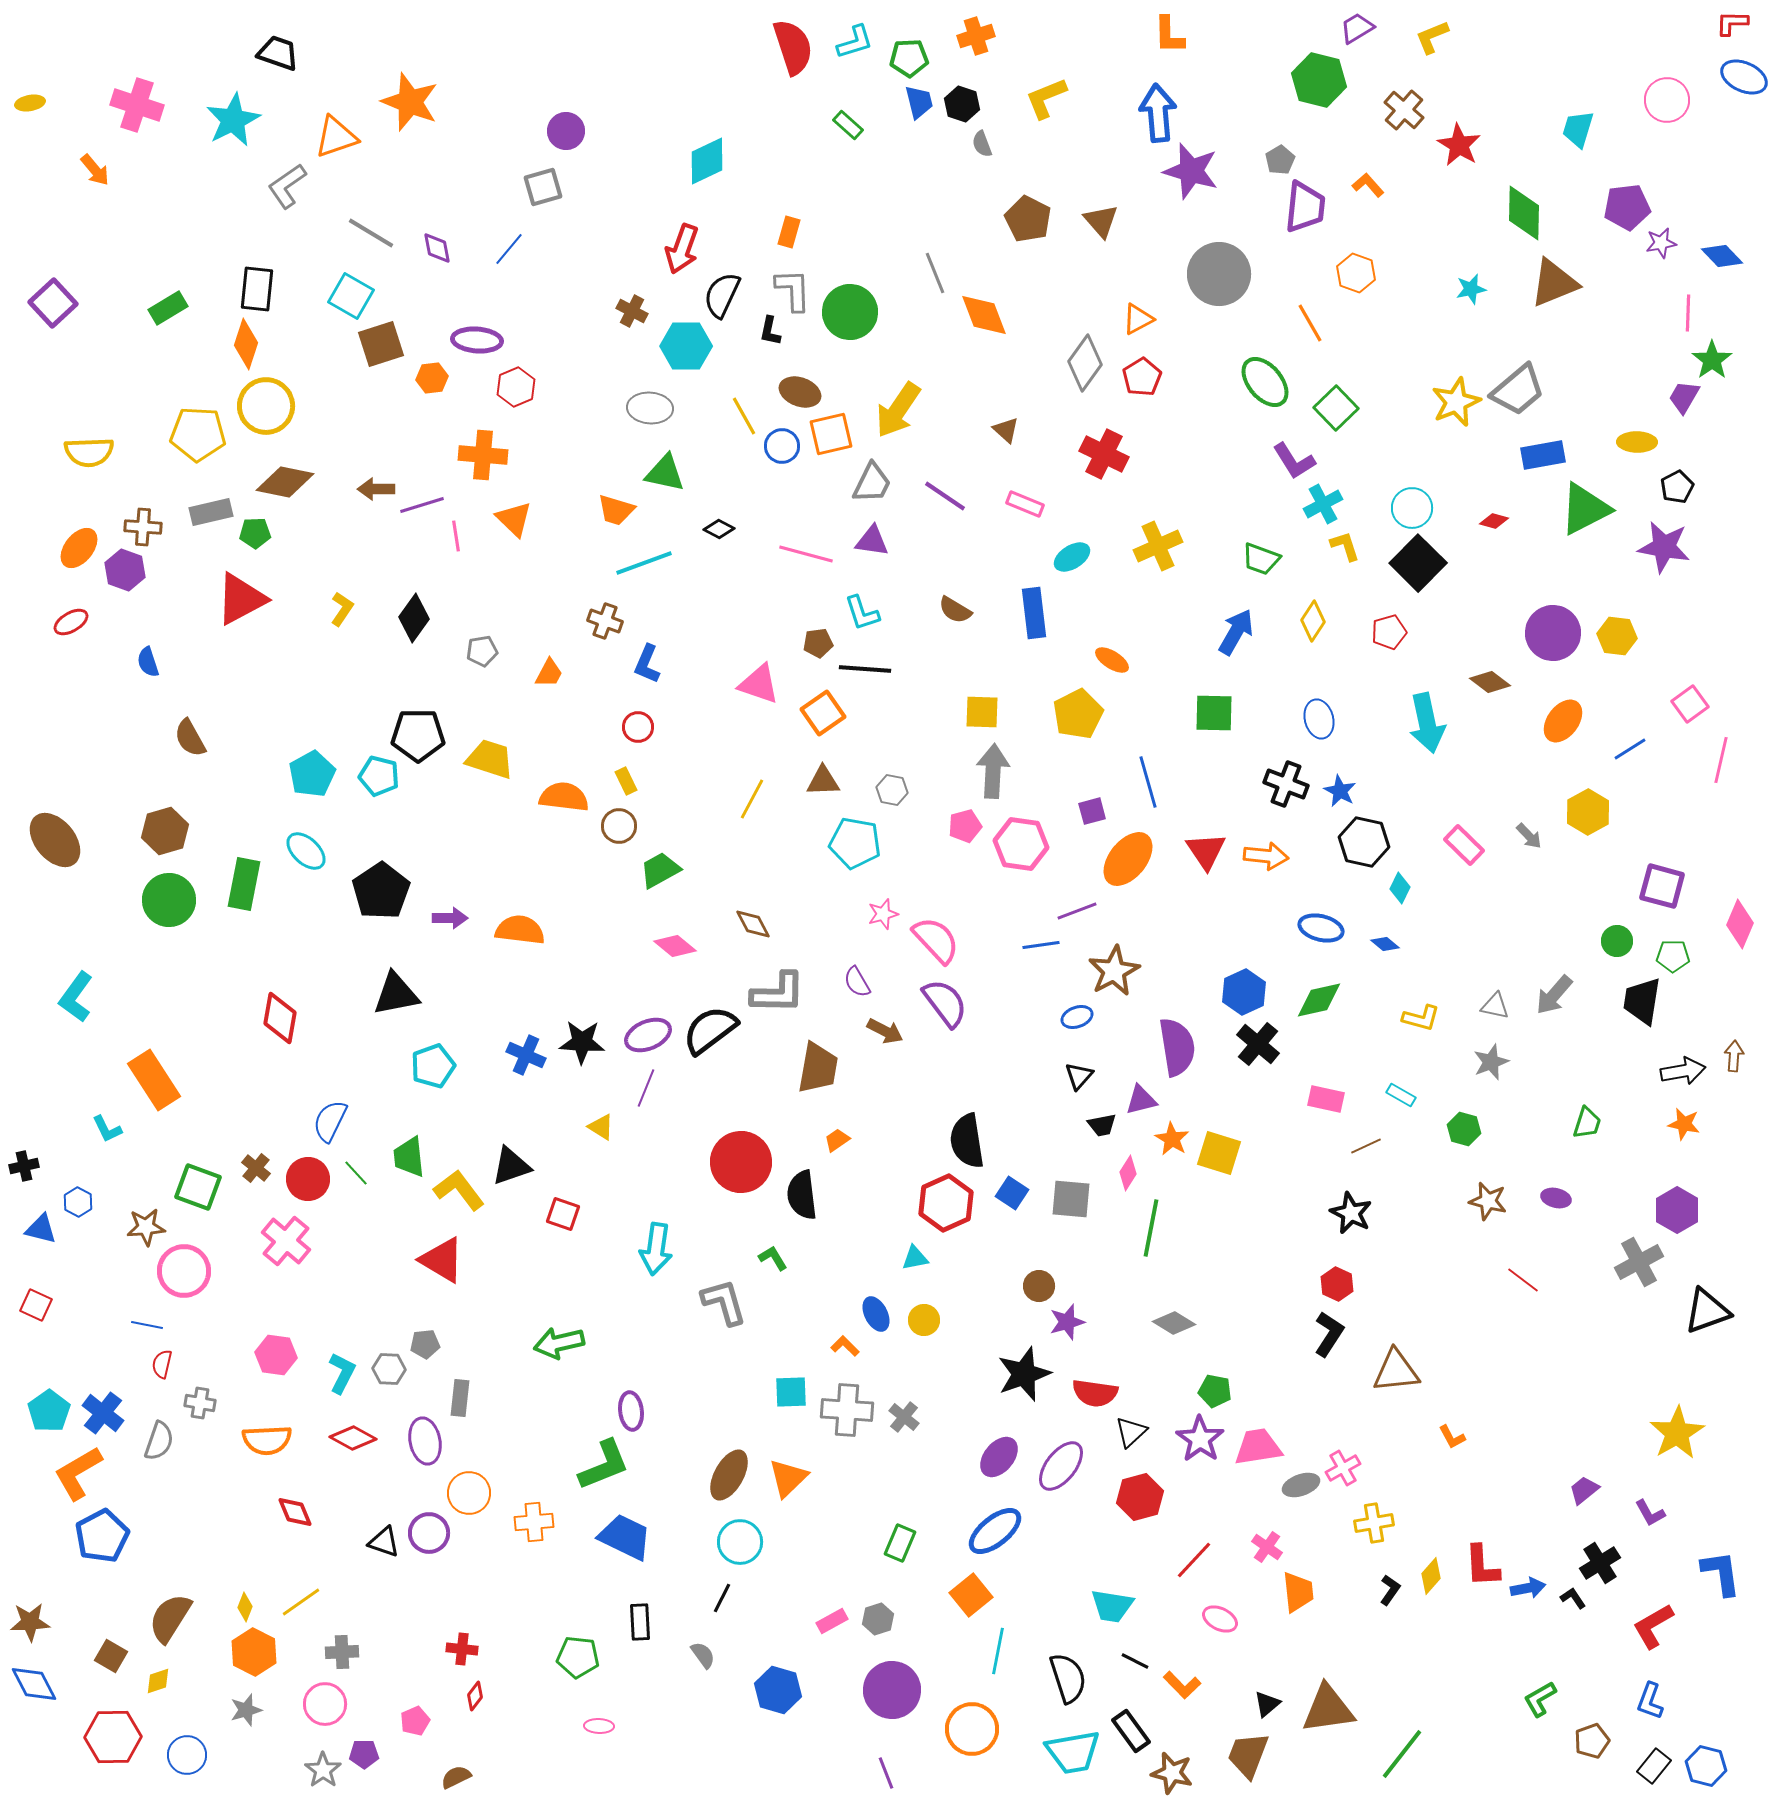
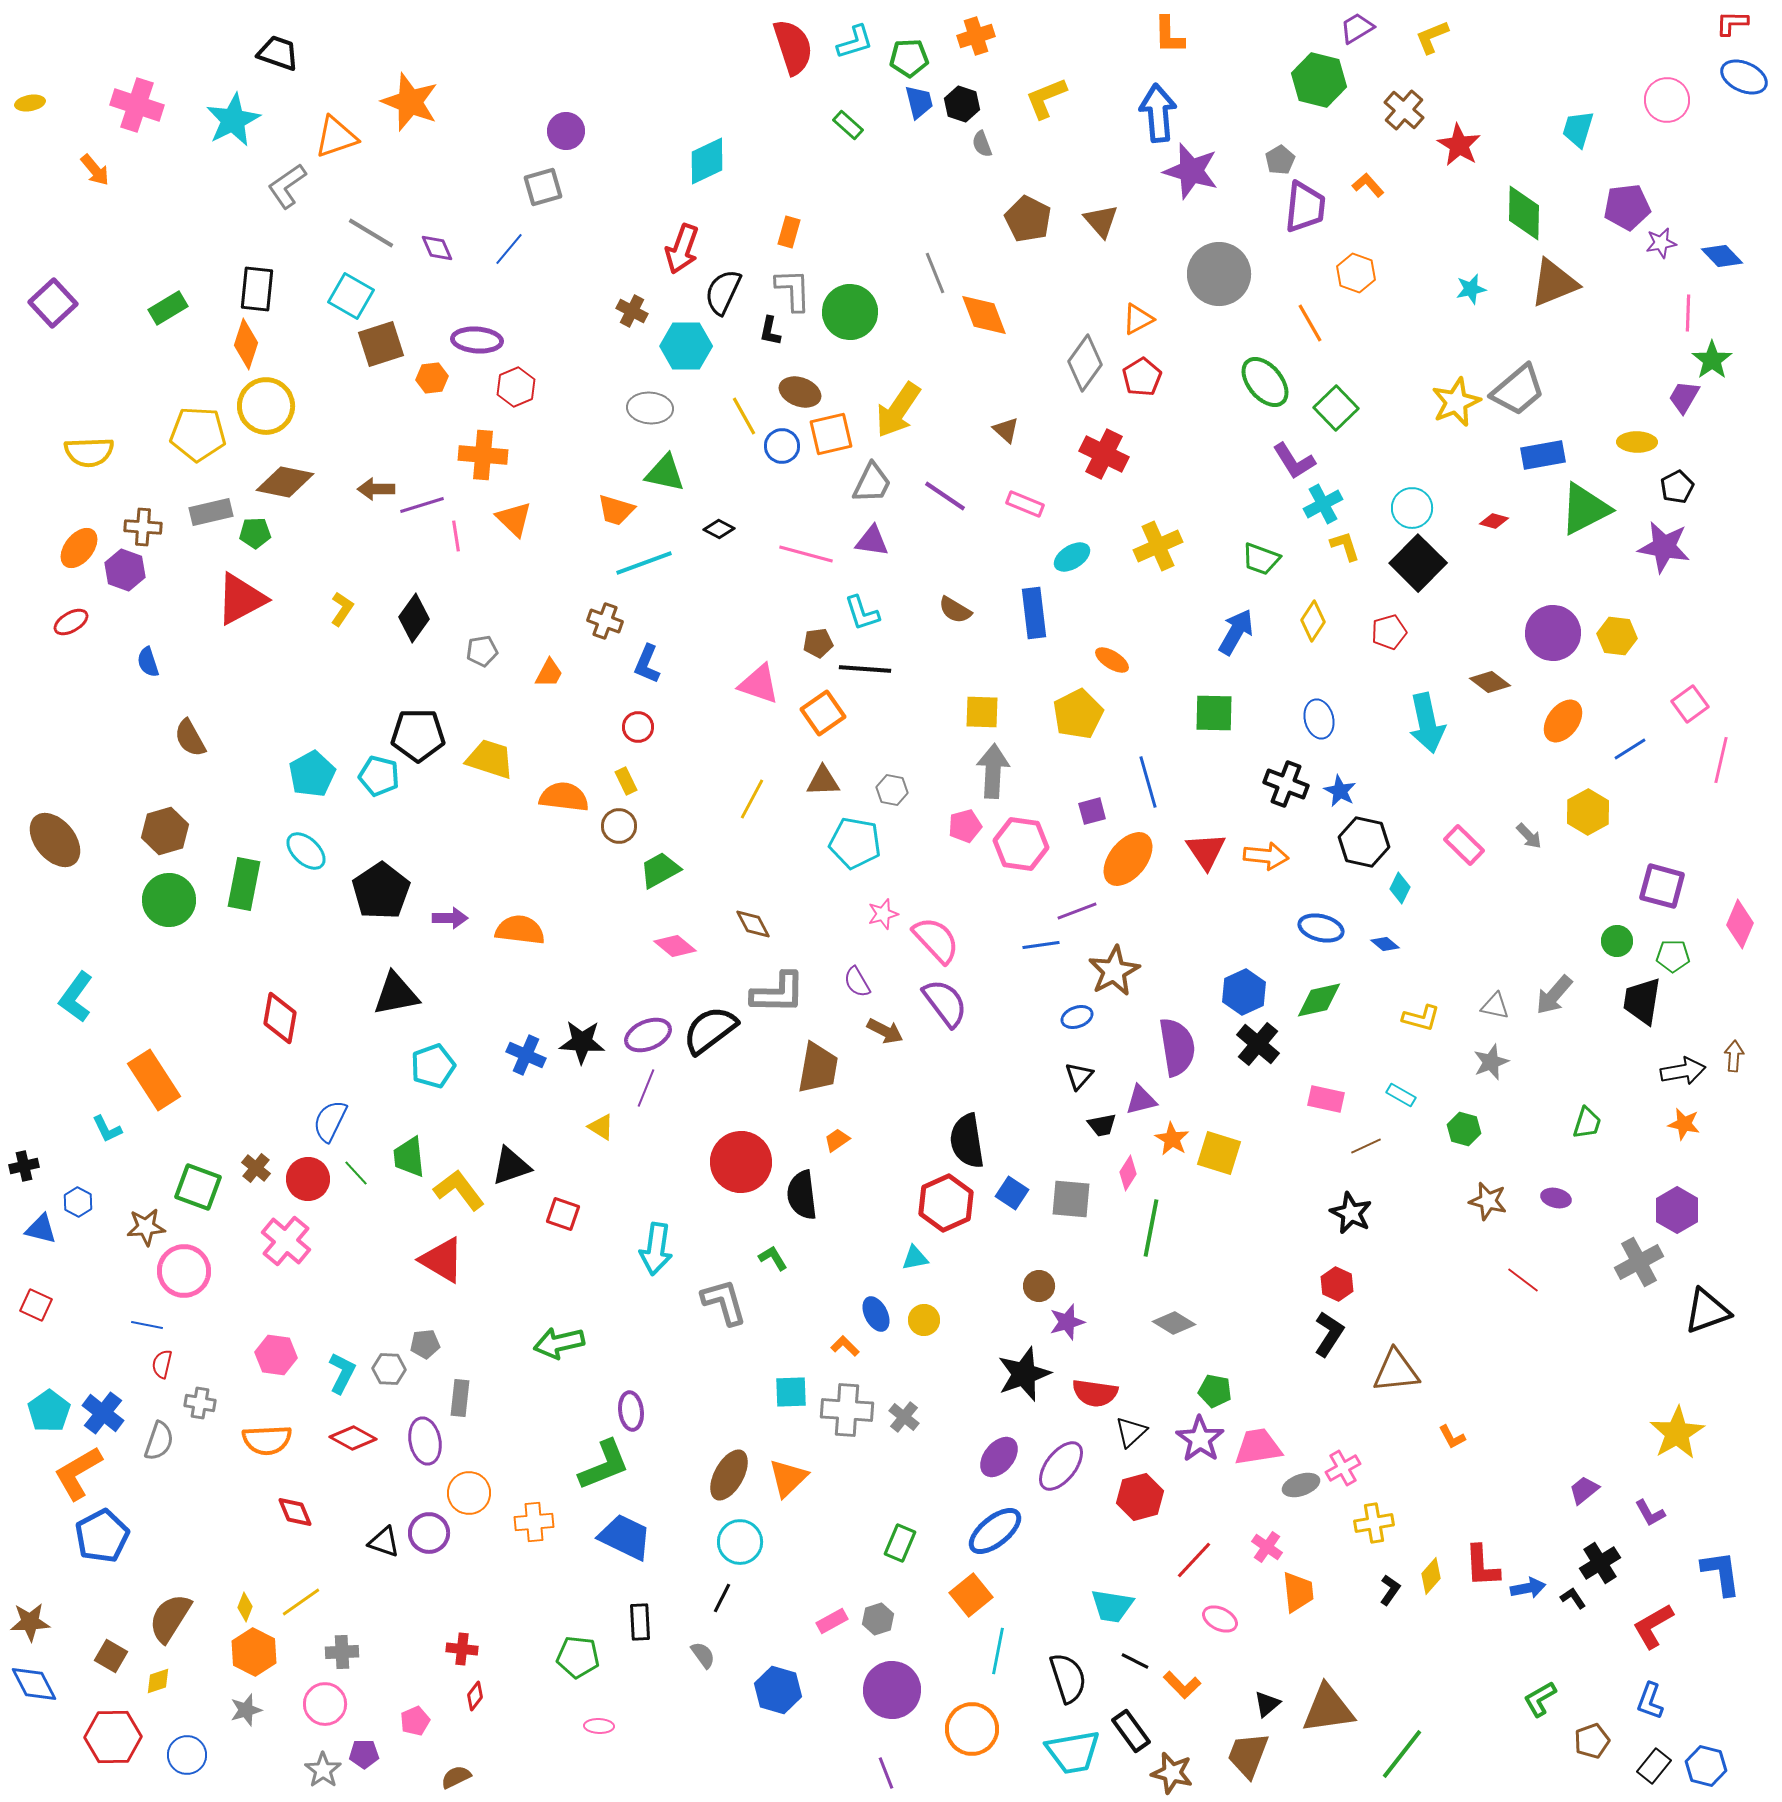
purple diamond at (437, 248): rotated 12 degrees counterclockwise
black semicircle at (722, 295): moved 1 px right, 3 px up
